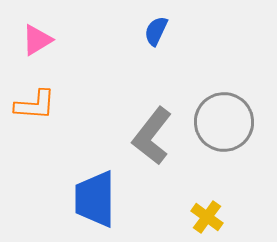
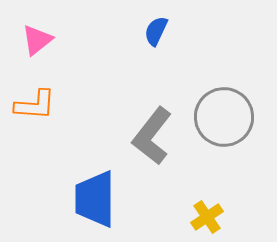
pink triangle: rotated 8 degrees counterclockwise
gray circle: moved 5 px up
yellow cross: rotated 20 degrees clockwise
